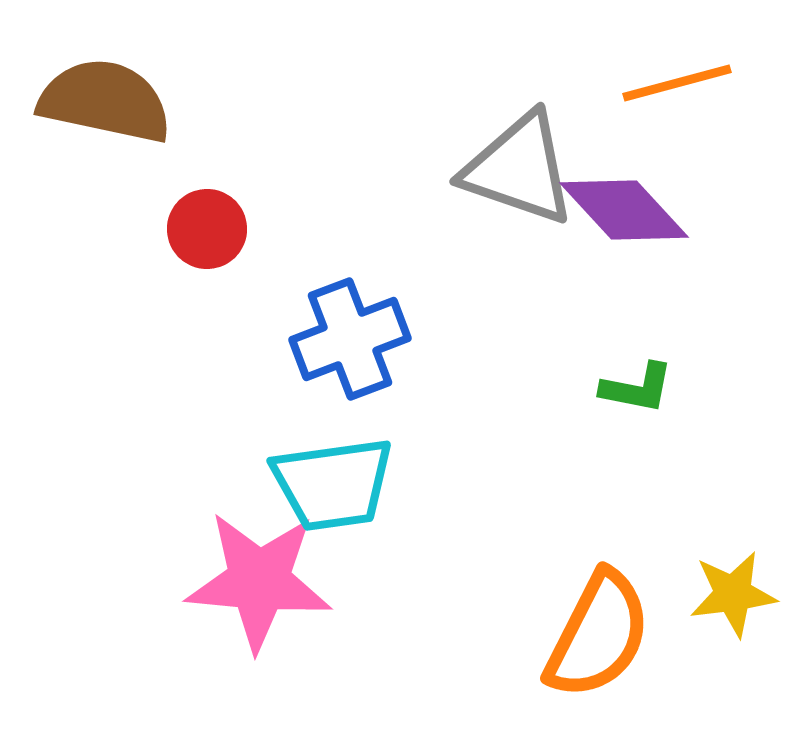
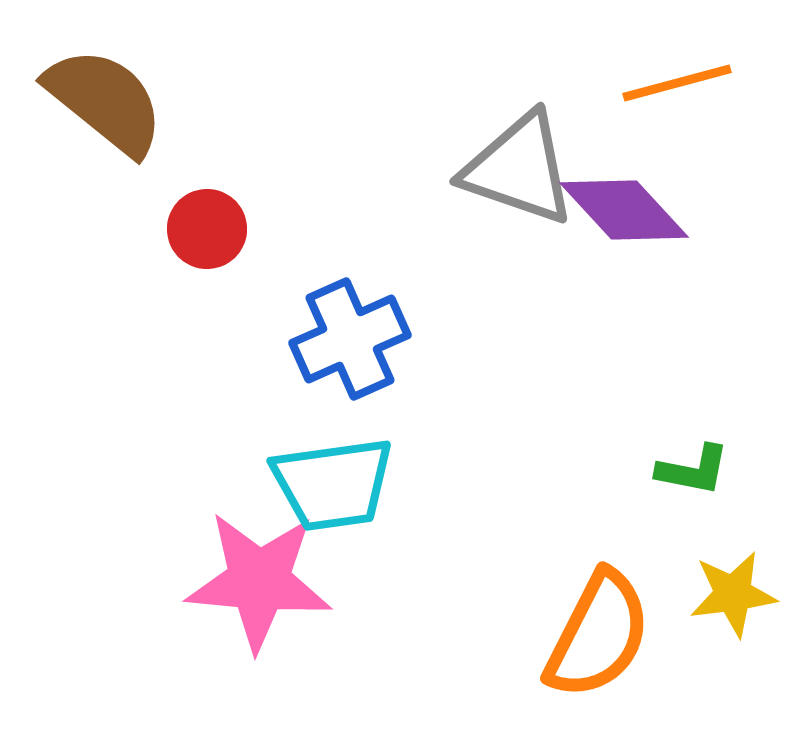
brown semicircle: rotated 27 degrees clockwise
blue cross: rotated 3 degrees counterclockwise
green L-shape: moved 56 px right, 82 px down
